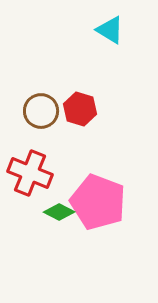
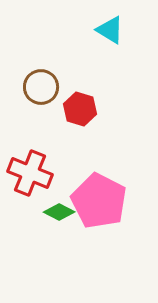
brown circle: moved 24 px up
pink pentagon: moved 1 px right, 1 px up; rotated 6 degrees clockwise
